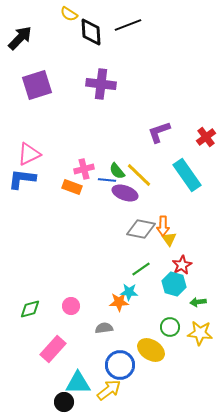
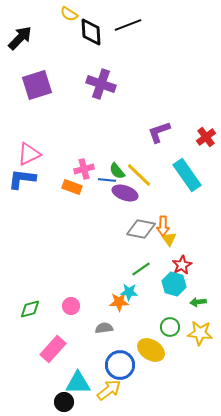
purple cross: rotated 12 degrees clockwise
